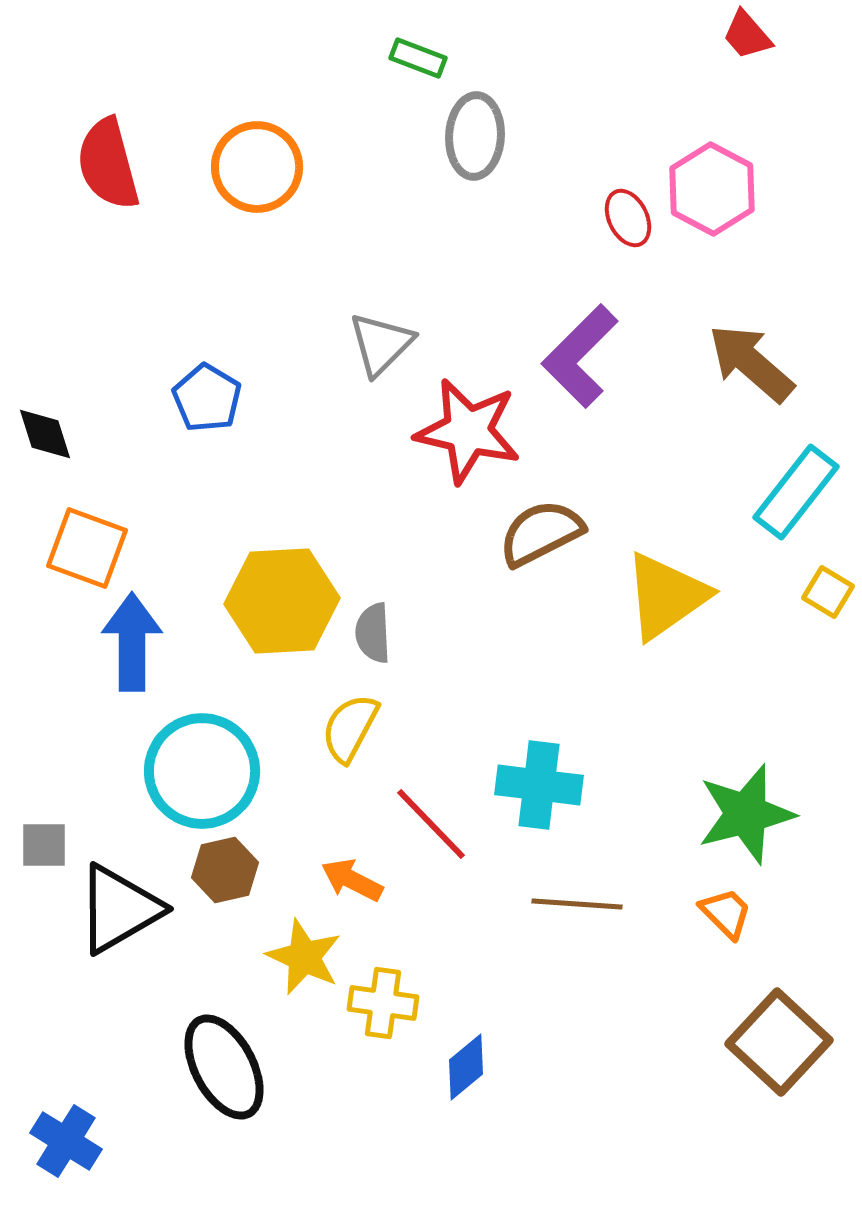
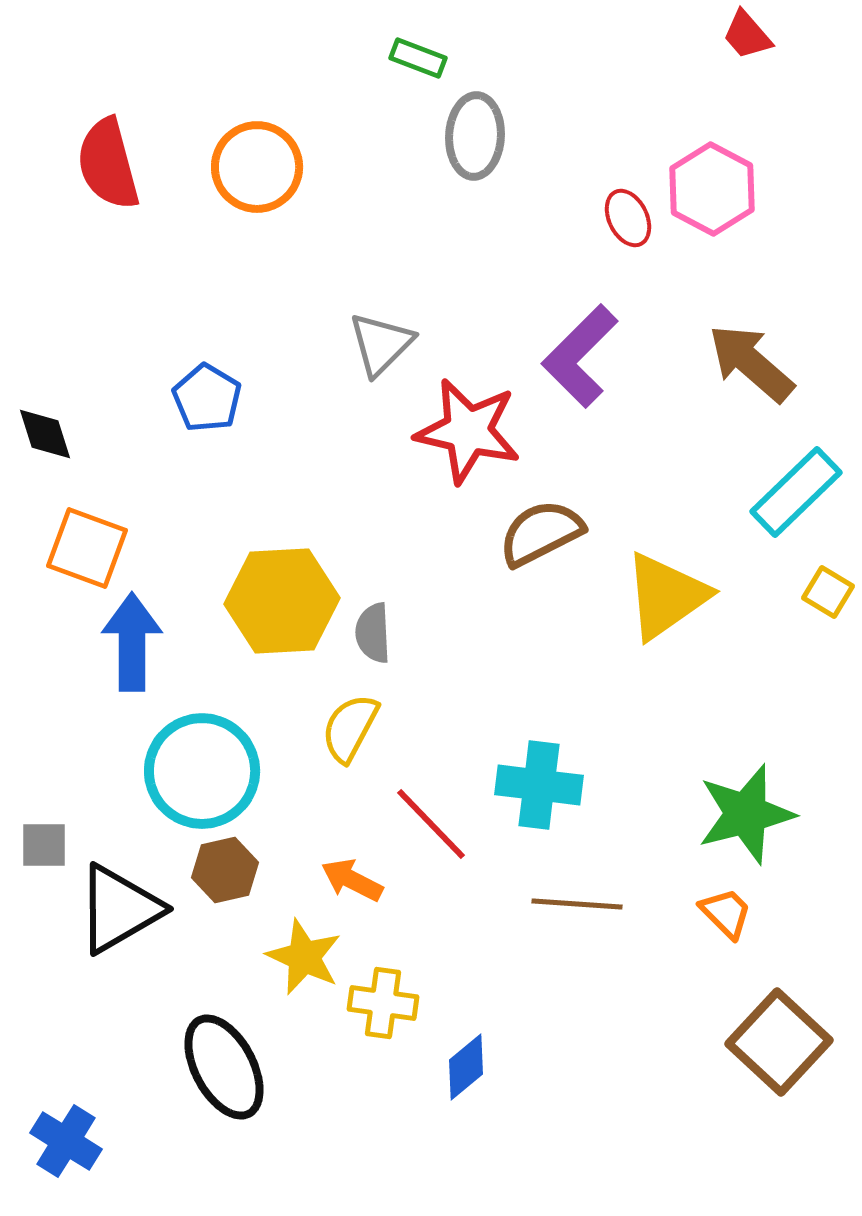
cyan rectangle: rotated 8 degrees clockwise
